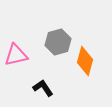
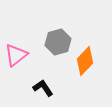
pink triangle: rotated 25 degrees counterclockwise
orange diamond: rotated 28 degrees clockwise
